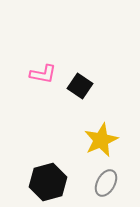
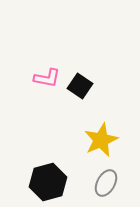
pink L-shape: moved 4 px right, 4 px down
